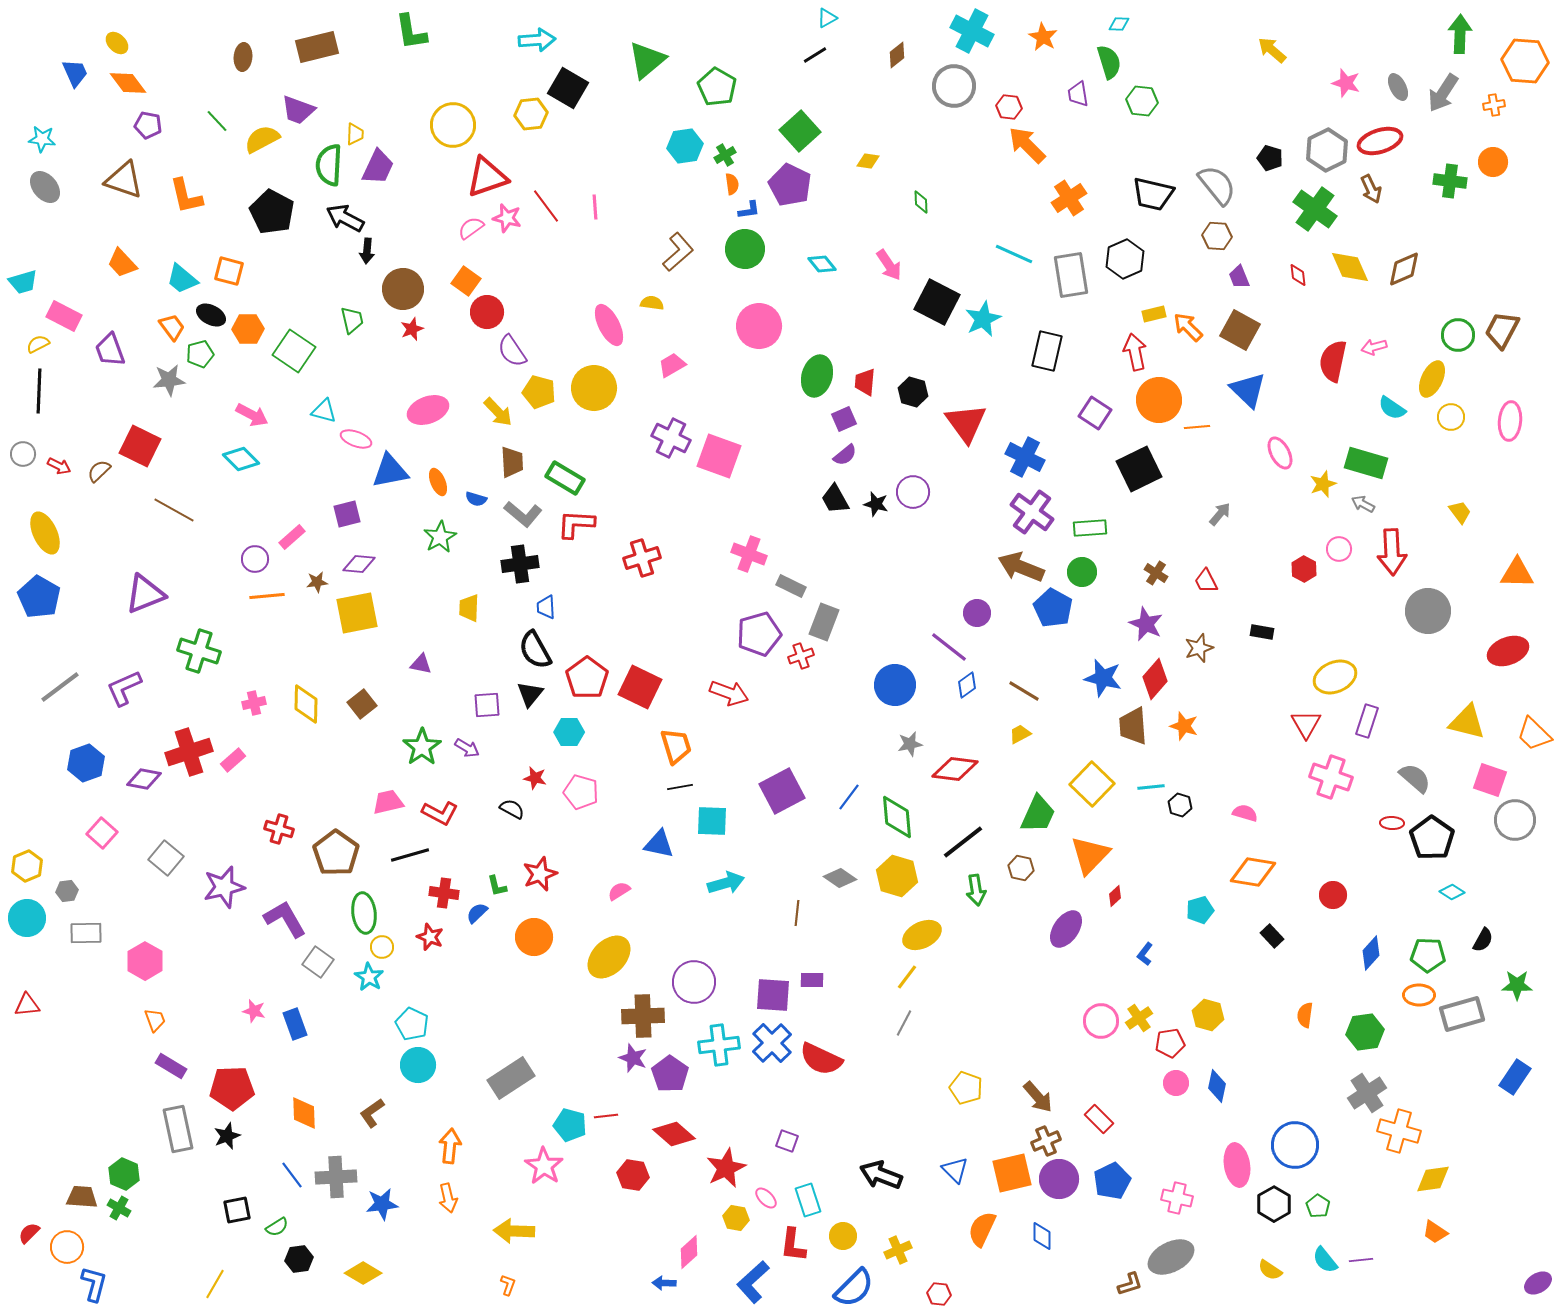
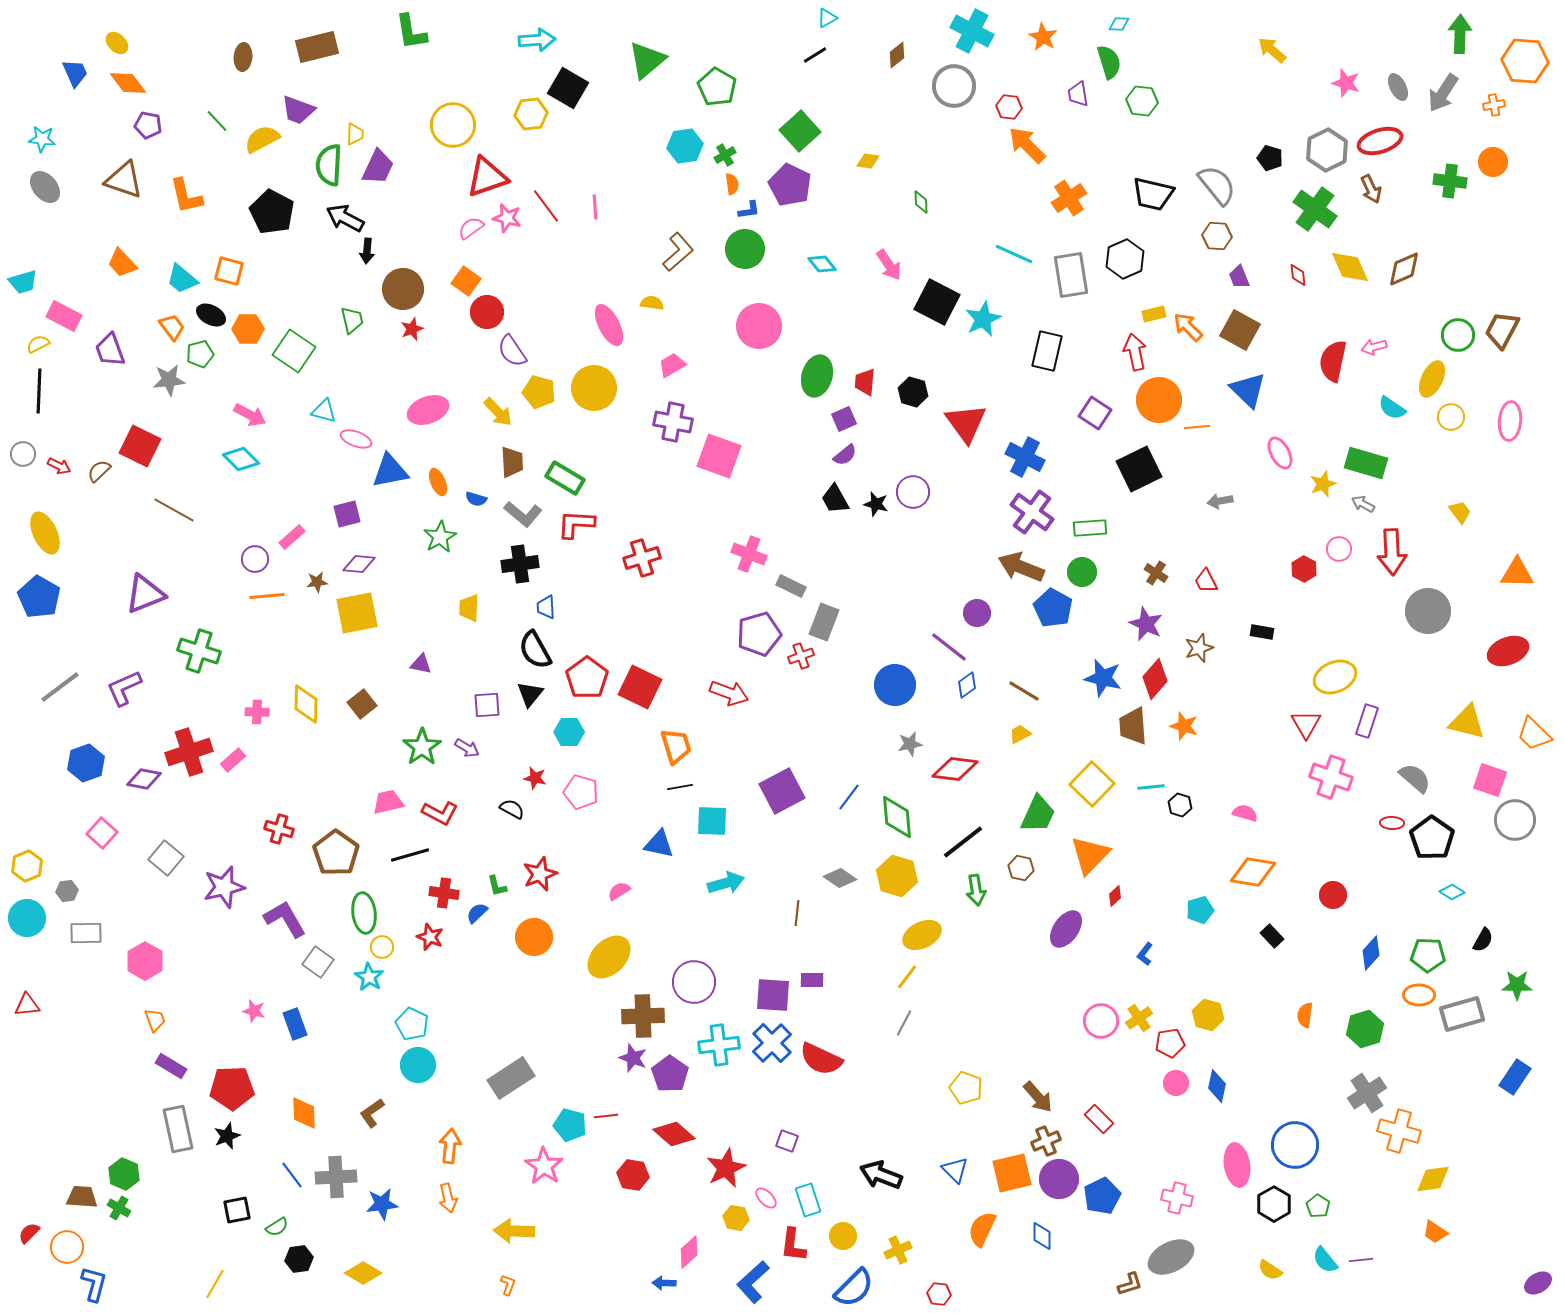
pink arrow at (252, 415): moved 2 px left
purple cross at (671, 438): moved 2 px right, 16 px up; rotated 15 degrees counterclockwise
gray arrow at (1220, 514): moved 13 px up; rotated 140 degrees counterclockwise
pink cross at (254, 703): moved 3 px right, 9 px down; rotated 15 degrees clockwise
green hexagon at (1365, 1032): moved 3 px up; rotated 9 degrees counterclockwise
blue pentagon at (1112, 1181): moved 10 px left, 15 px down
